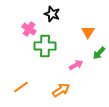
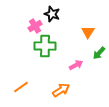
pink cross: moved 6 px right, 3 px up; rotated 24 degrees clockwise
